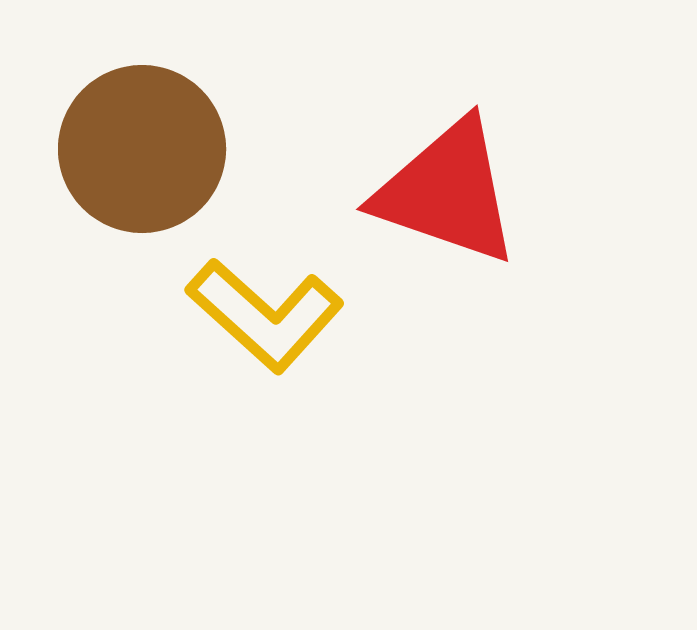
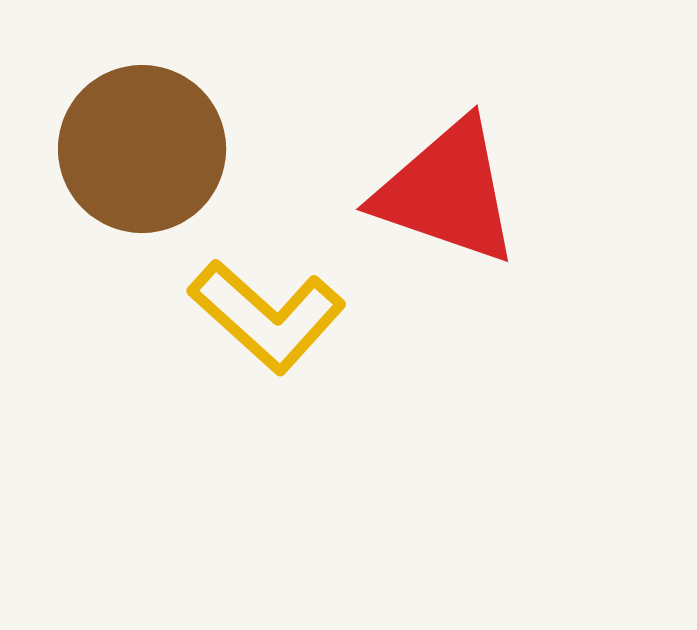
yellow L-shape: moved 2 px right, 1 px down
